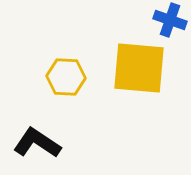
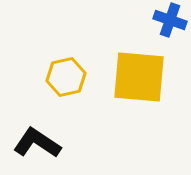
yellow square: moved 9 px down
yellow hexagon: rotated 15 degrees counterclockwise
